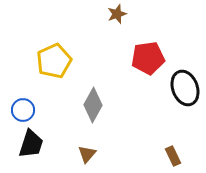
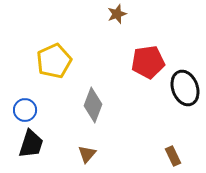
red pentagon: moved 4 px down
gray diamond: rotated 8 degrees counterclockwise
blue circle: moved 2 px right
